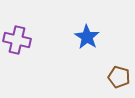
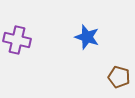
blue star: rotated 15 degrees counterclockwise
